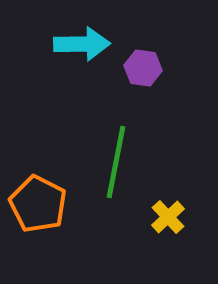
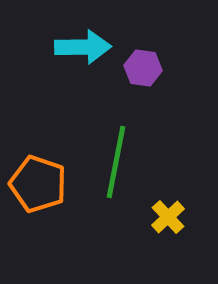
cyan arrow: moved 1 px right, 3 px down
orange pentagon: moved 20 px up; rotated 8 degrees counterclockwise
